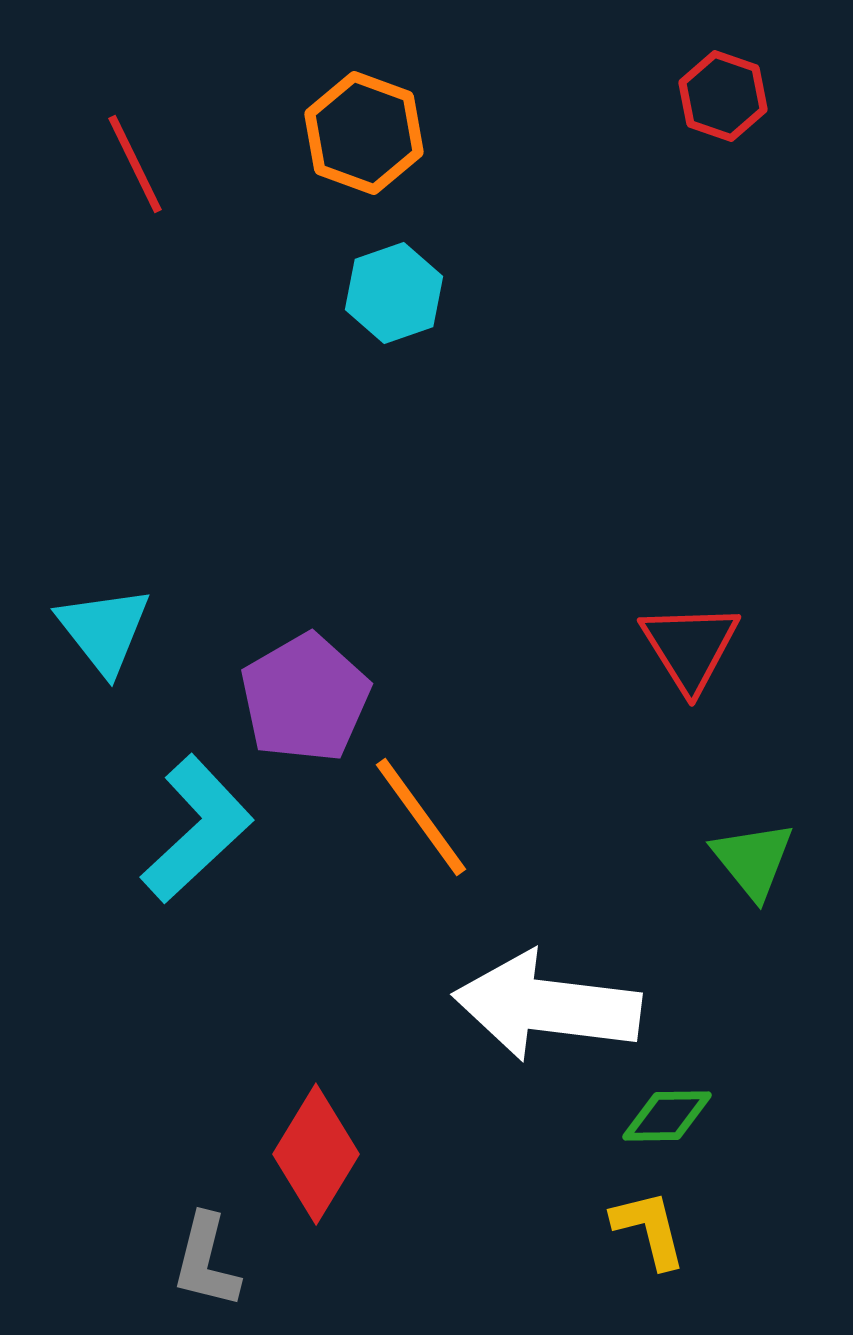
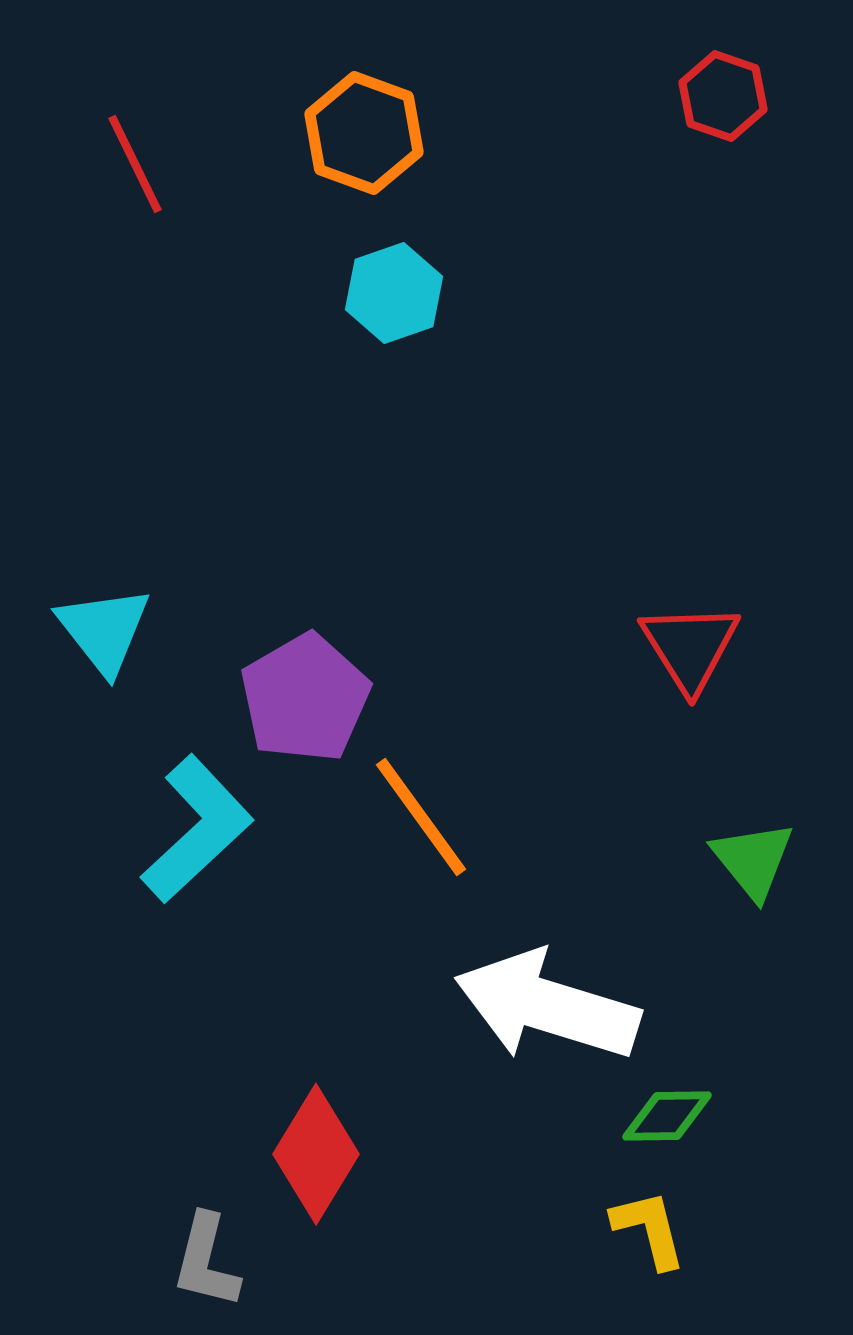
white arrow: rotated 10 degrees clockwise
